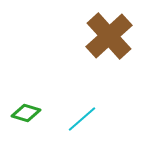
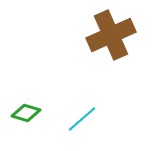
brown cross: moved 2 px right, 1 px up; rotated 18 degrees clockwise
